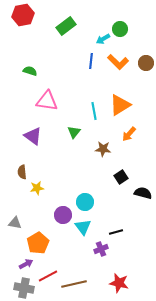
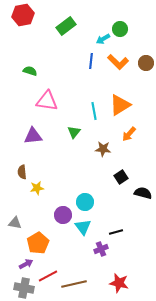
purple triangle: rotated 42 degrees counterclockwise
